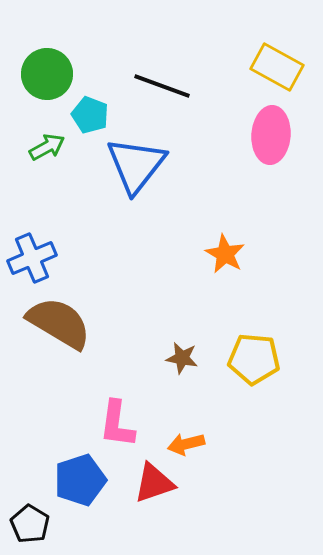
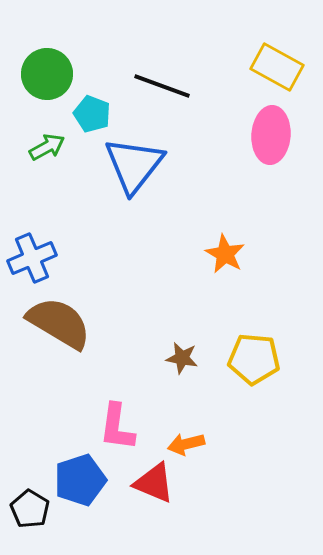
cyan pentagon: moved 2 px right, 1 px up
blue triangle: moved 2 px left
pink L-shape: moved 3 px down
red triangle: rotated 42 degrees clockwise
black pentagon: moved 15 px up
